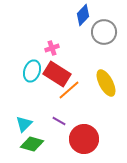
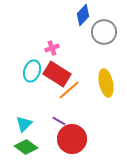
yellow ellipse: rotated 16 degrees clockwise
red circle: moved 12 px left
green diamond: moved 6 px left, 3 px down; rotated 20 degrees clockwise
